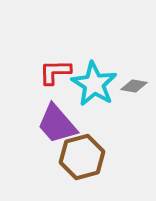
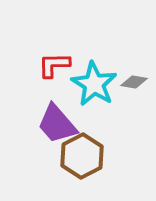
red L-shape: moved 1 px left, 7 px up
gray diamond: moved 4 px up
brown hexagon: moved 1 px up; rotated 12 degrees counterclockwise
